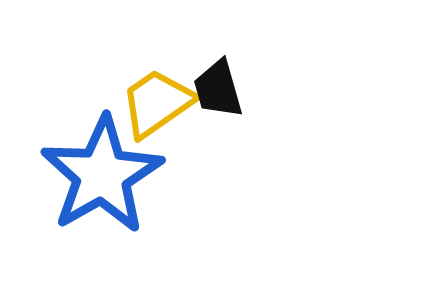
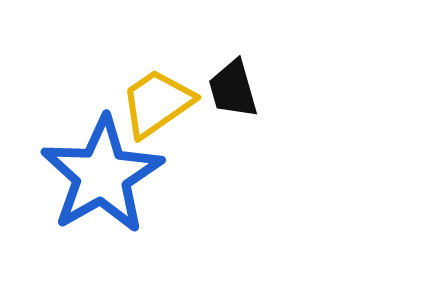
black trapezoid: moved 15 px right
